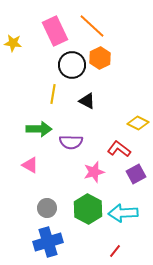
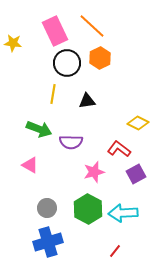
black circle: moved 5 px left, 2 px up
black triangle: rotated 36 degrees counterclockwise
green arrow: rotated 20 degrees clockwise
